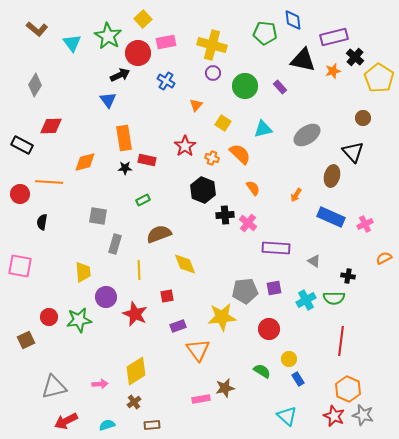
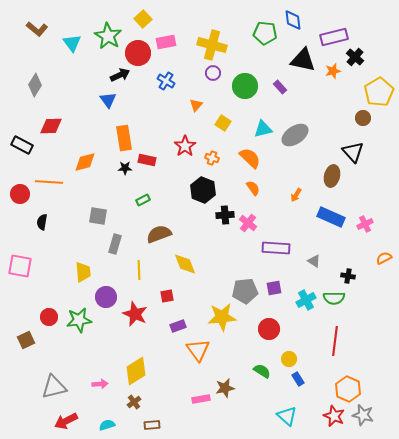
yellow pentagon at (379, 78): moved 14 px down; rotated 8 degrees clockwise
gray ellipse at (307, 135): moved 12 px left
orange semicircle at (240, 154): moved 10 px right, 4 px down
red line at (341, 341): moved 6 px left
